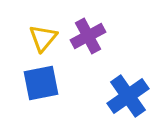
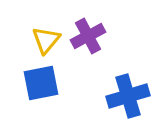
yellow triangle: moved 3 px right, 2 px down
blue cross: rotated 18 degrees clockwise
